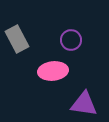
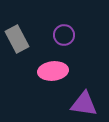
purple circle: moved 7 px left, 5 px up
